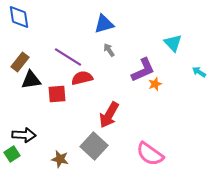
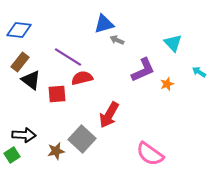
blue diamond: moved 13 px down; rotated 75 degrees counterclockwise
gray arrow: moved 8 px right, 10 px up; rotated 32 degrees counterclockwise
black triangle: rotated 45 degrees clockwise
orange star: moved 12 px right
gray square: moved 12 px left, 7 px up
green square: moved 1 px down
brown star: moved 4 px left, 8 px up; rotated 24 degrees counterclockwise
